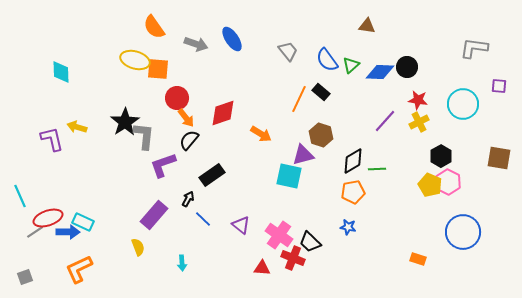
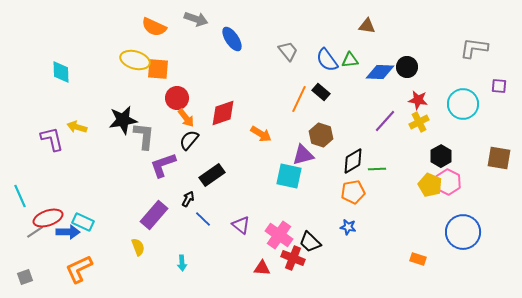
orange semicircle at (154, 27): rotated 30 degrees counterclockwise
gray arrow at (196, 44): moved 25 px up
green triangle at (351, 65): moved 1 px left, 5 px up; rotated 36 degrees clockwise
black star at (125, 122): moved 2 px left, 2 px up; rotated 24 degrees clockwise
